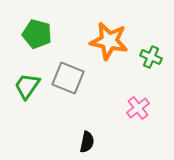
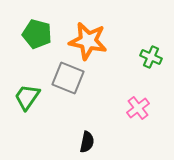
orange star: moved 21 px left
green trapezoid: moved 11 px down
